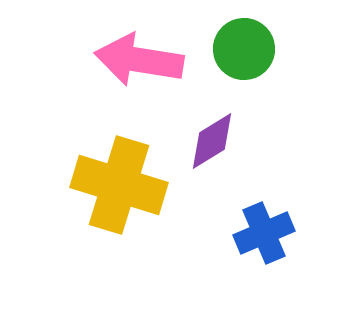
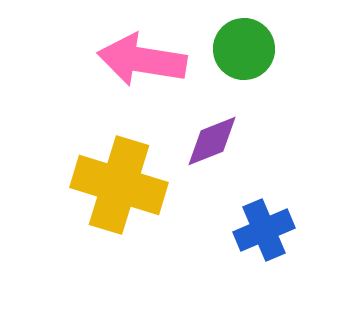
pink arrow: moved 3 px right
purple diamond: rotated 10 degrees clockwise
blue cross: moved 3 px up
